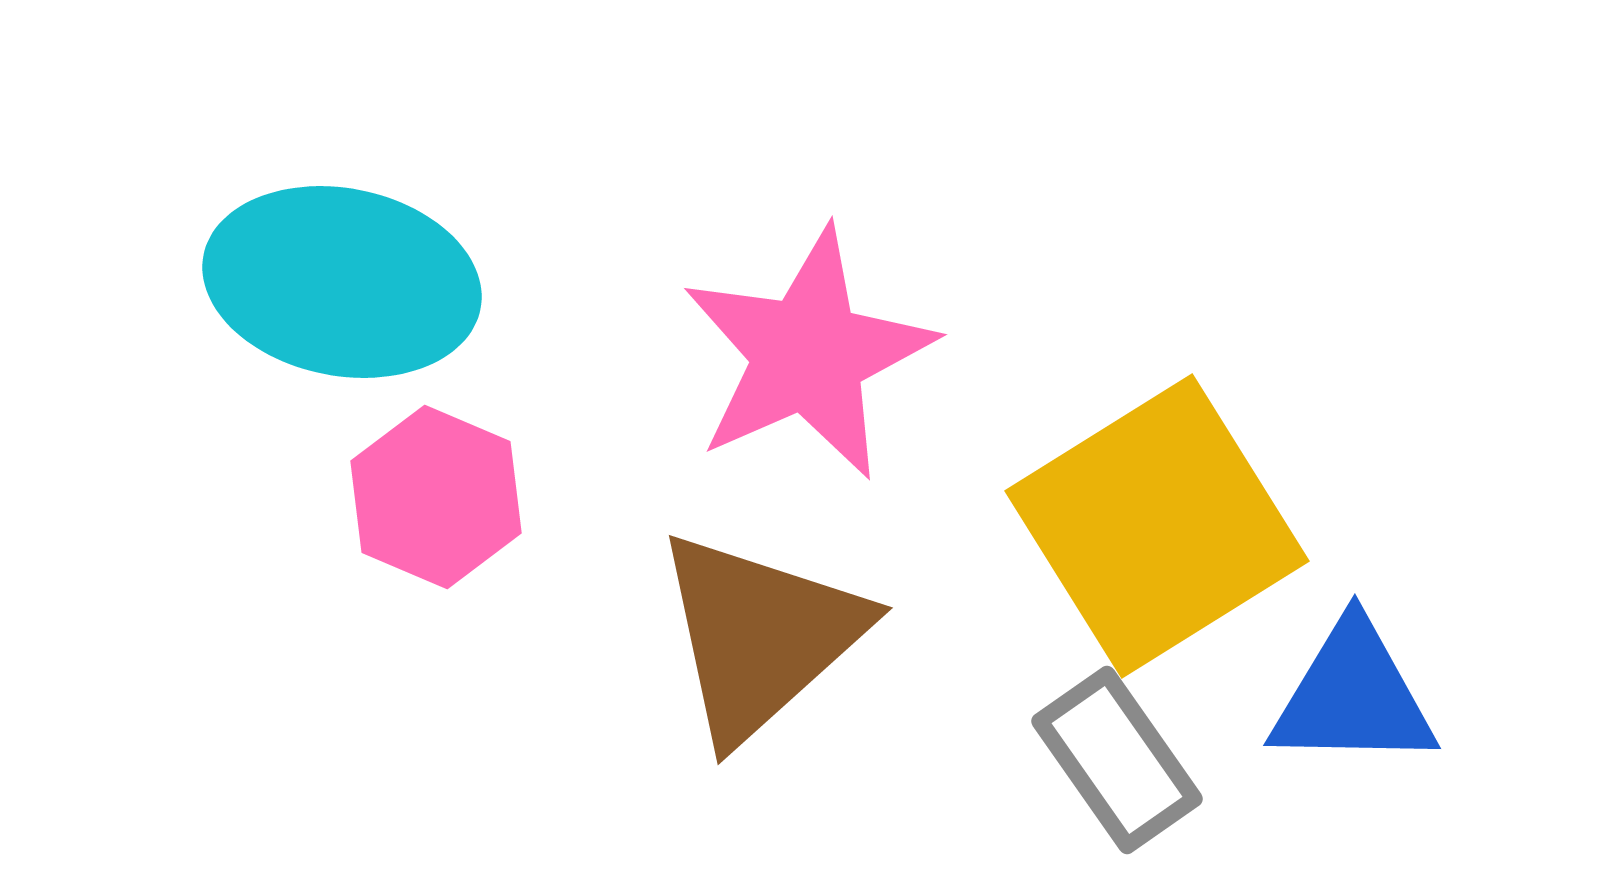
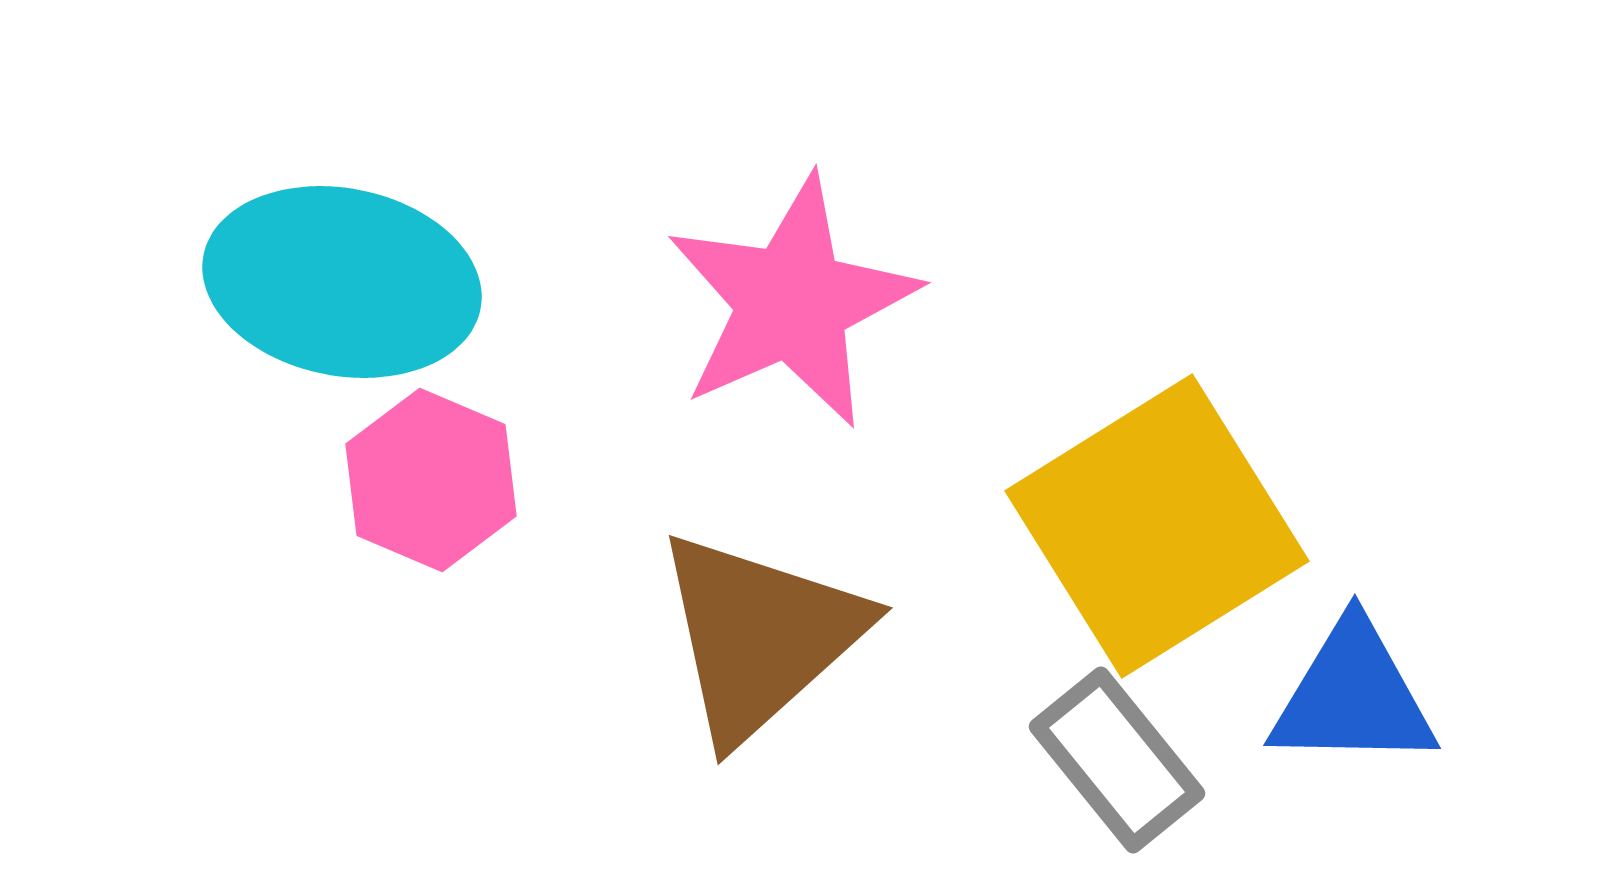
pink star: moved 16 px left, 52 px up
pink hexagon: moved 5 px left, 17 px up
gray rectangle: rotated 4 degrees counterclockwise
